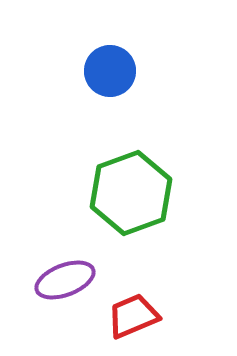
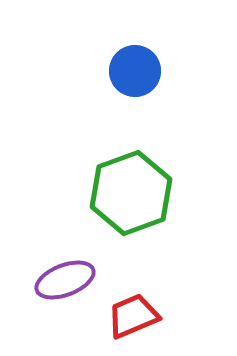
blue circle: moved 25 px right
